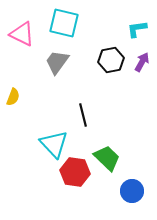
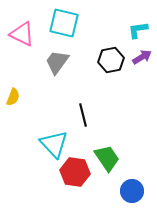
cyan L-shape: moved 1 px right, 1 px down
purple arrow: moved 5 px up; rotated 30 degrees clockwise
green trapezoid: rotated 12 degrees clockwise
